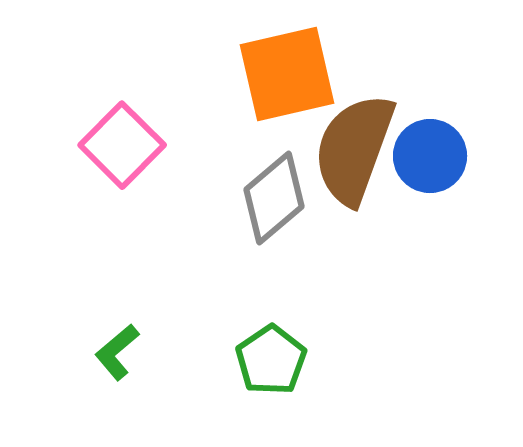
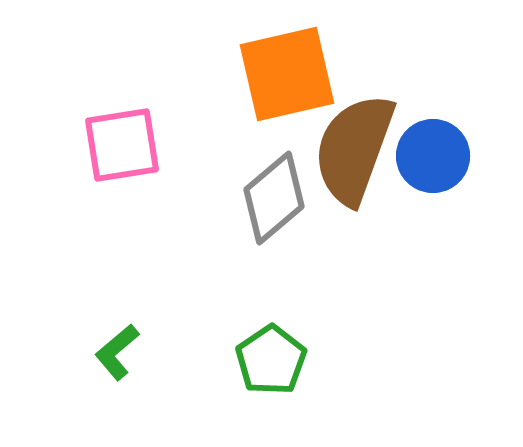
pink square: rotated 36 degrees clockwise
blue circle: moved 3 px right
